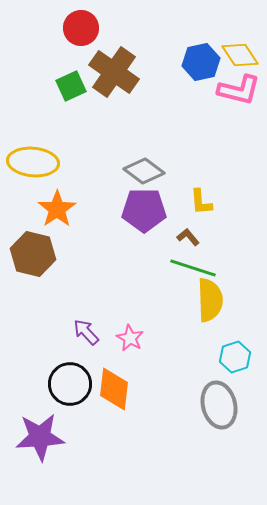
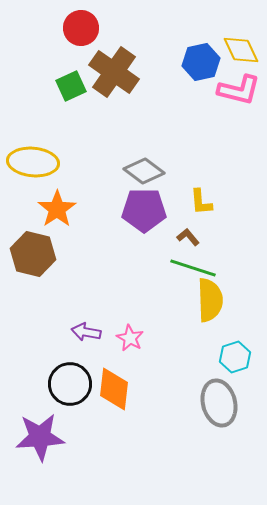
yellow diamond: moved 1 px right, 5 px up; rotated 9 degrees clockwise
purple arrow: rotated 36 degrees counterclockwise
gray ellipse: moved 2 px up
